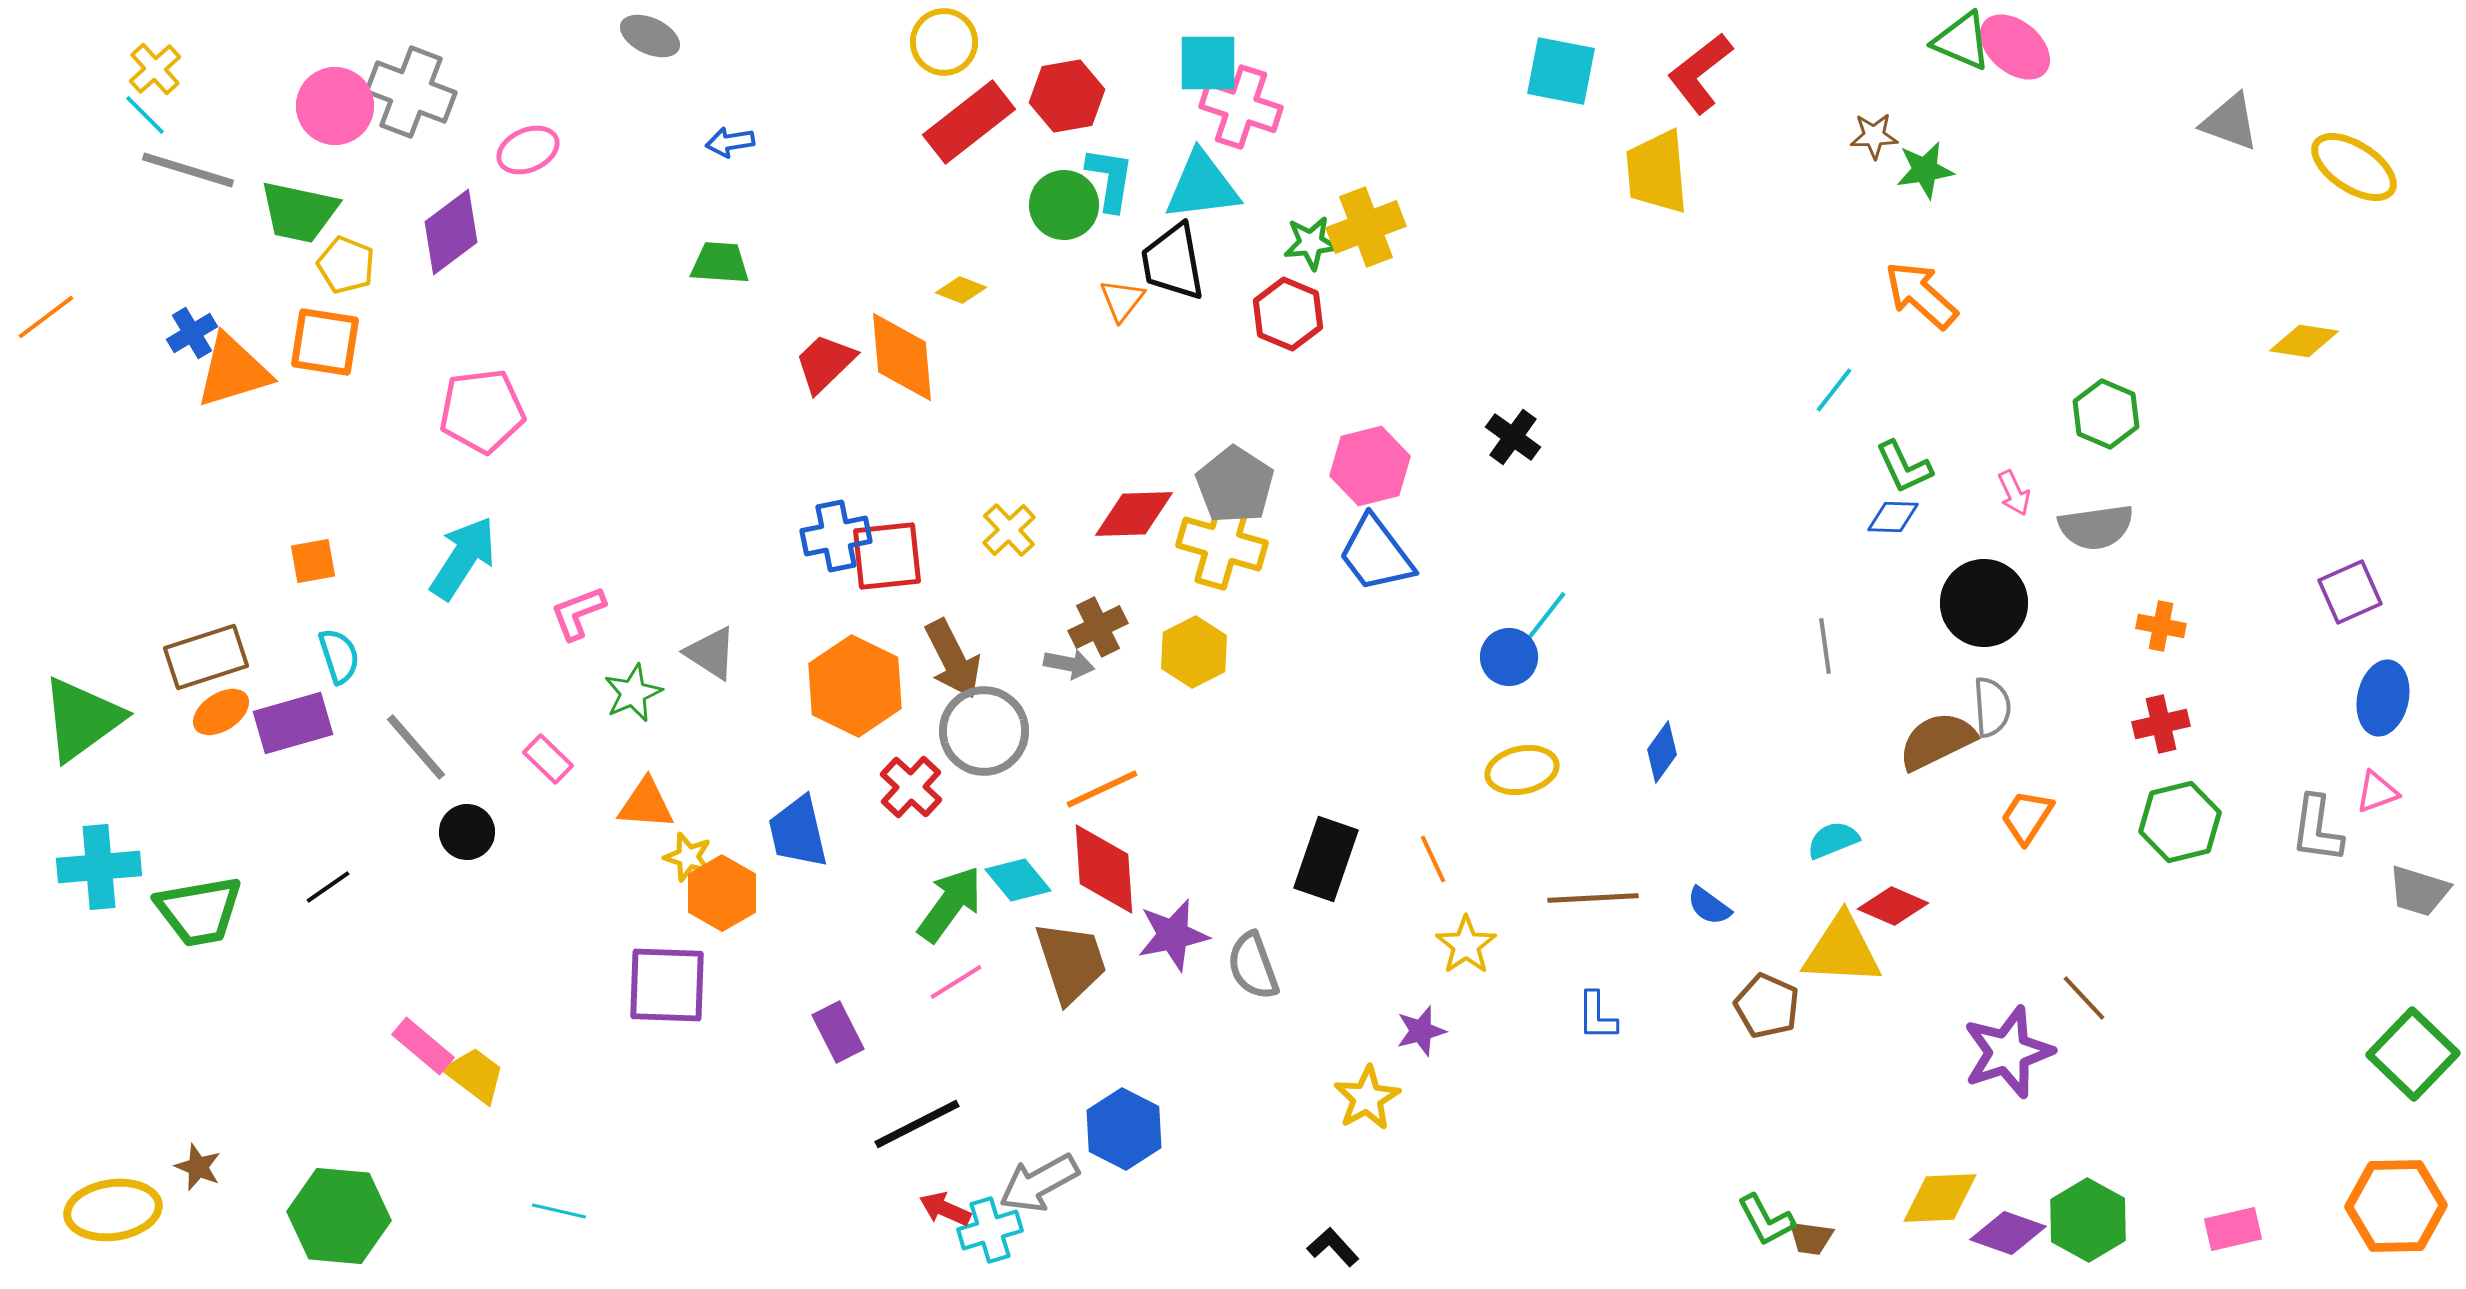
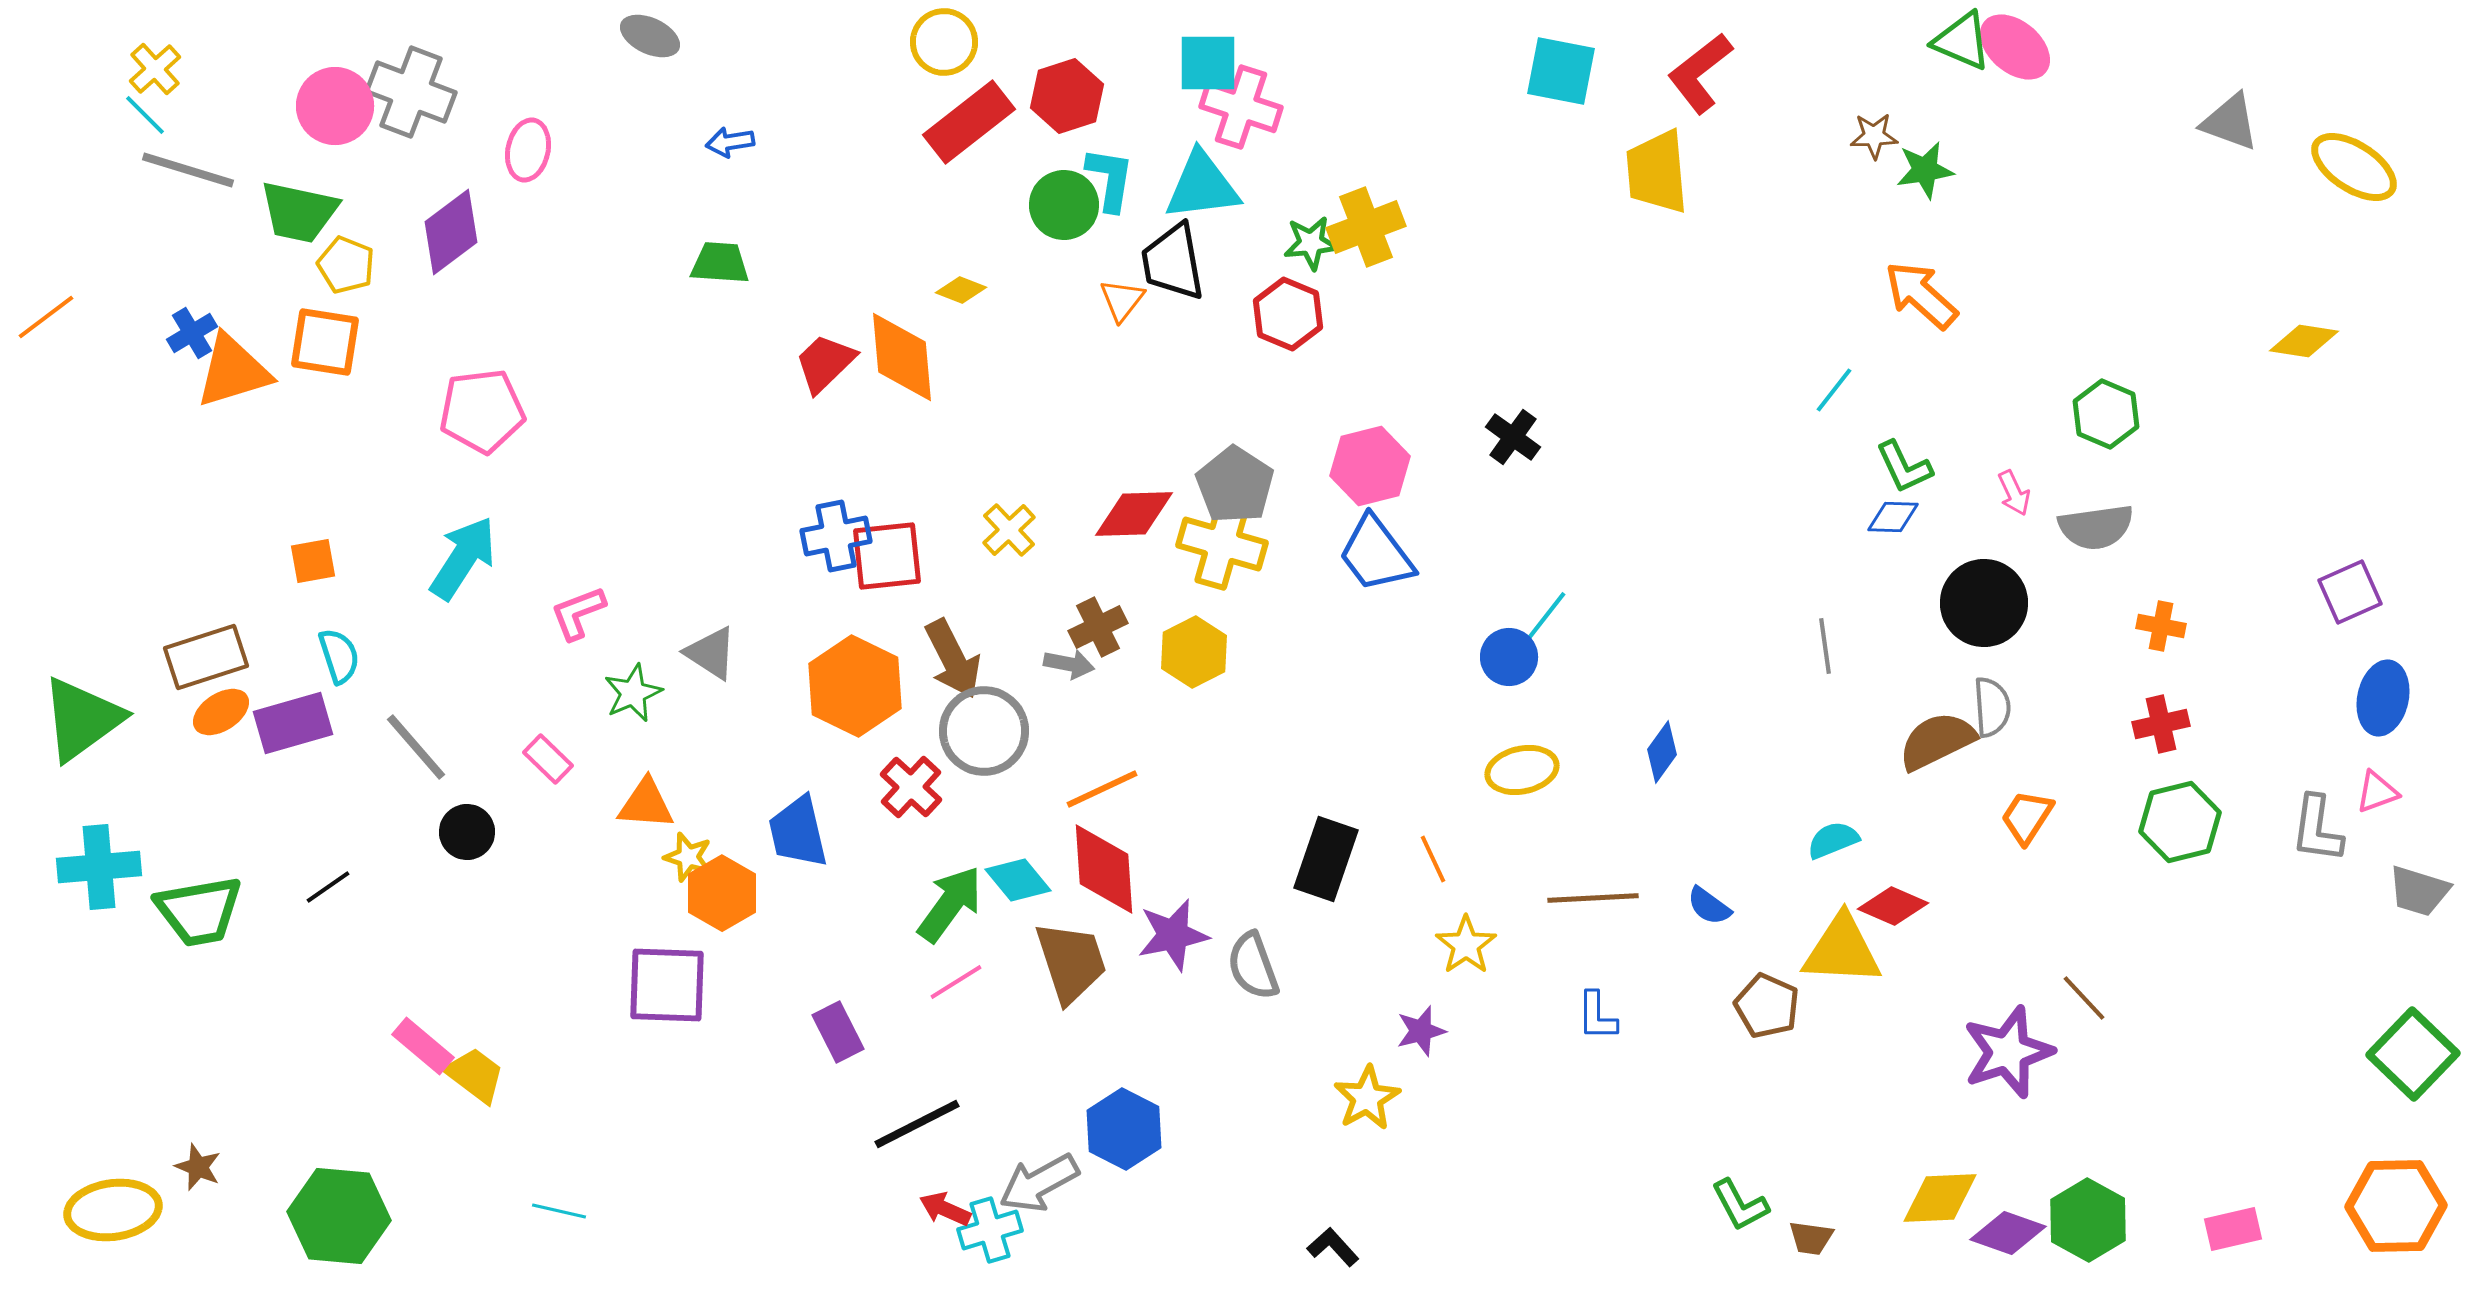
red hexagon at (1067, 96): rotated 8 degrees counterclockwise
pink ellipse at (528, 150): rotated 54 degrees counterclockwise
green L-shape at (1766, 1220): moved 26 px left, 15 px up
